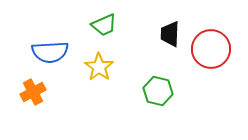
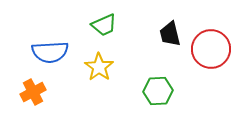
black trapezoid: rotated 16 degrees counterclockwise
green hexagon: rotated 16 degrees counterclockwise
